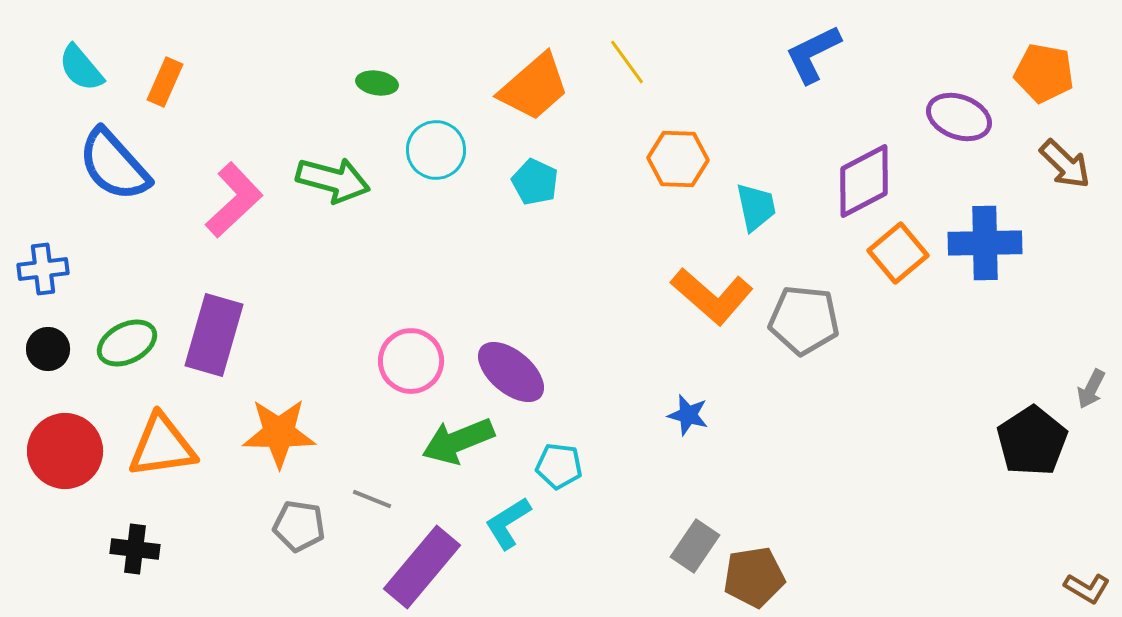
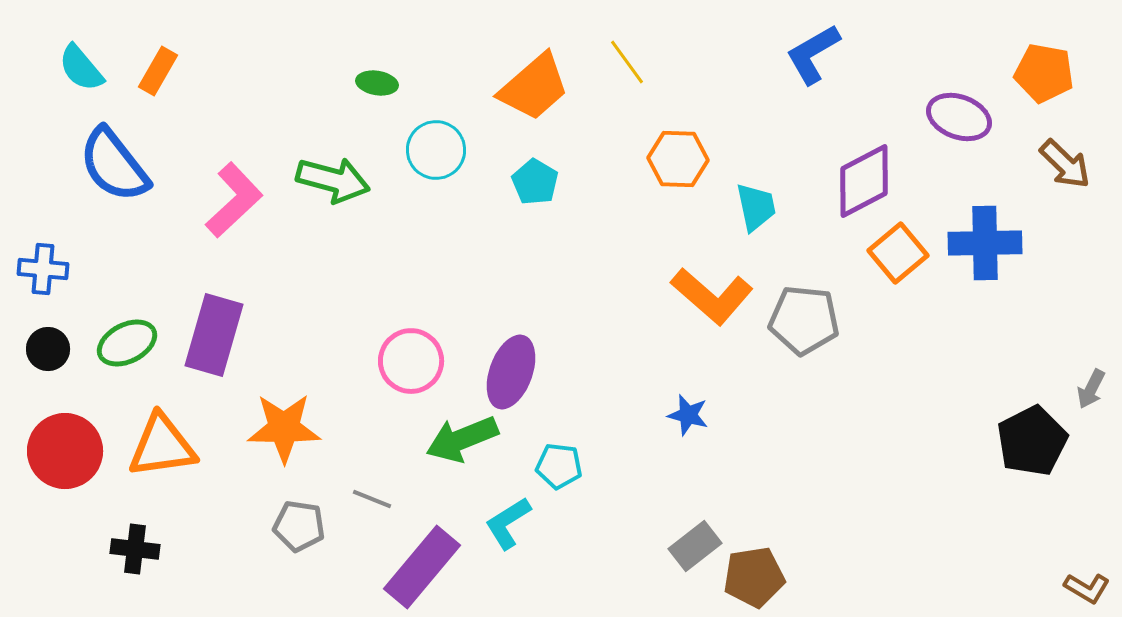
blue L-shape at (813, 54): rotated 4 degrees counterclockwise
orange rectangle at (165, 82): moved 7 px left, 11 px up; rotated 6 degrees clockwise
blue semicircle at (114, 165): rotated 4 degrees clockwise
cyan pentagon at (535, 182): rotated 6 degrees clockwise
blue cross at (43, 269): rotated 12 degrees clockwise
purple ellipse at (511, 372): rotated 70 degrees clockwise
orange star at (279, 433): moved 5 px right, 5 px up
green arrow at (458, 441): moved 4 px right, 2 px up
black pentagon at (1032, 441): rotated 6 degrees clockwise
gray rectangle at (695, 546): rotated 18 degrees clockwise
